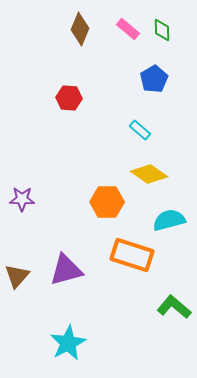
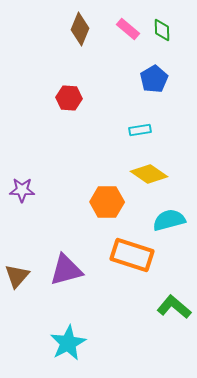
cyan rectangle: rotated 50 degrees counterclockwise
purple star: moved 9 px up
